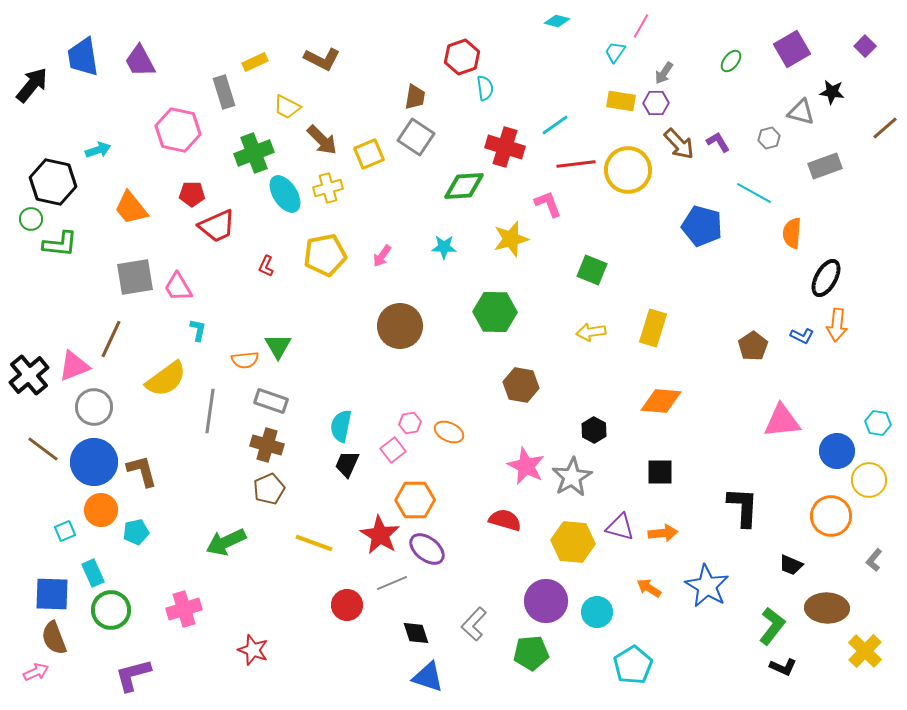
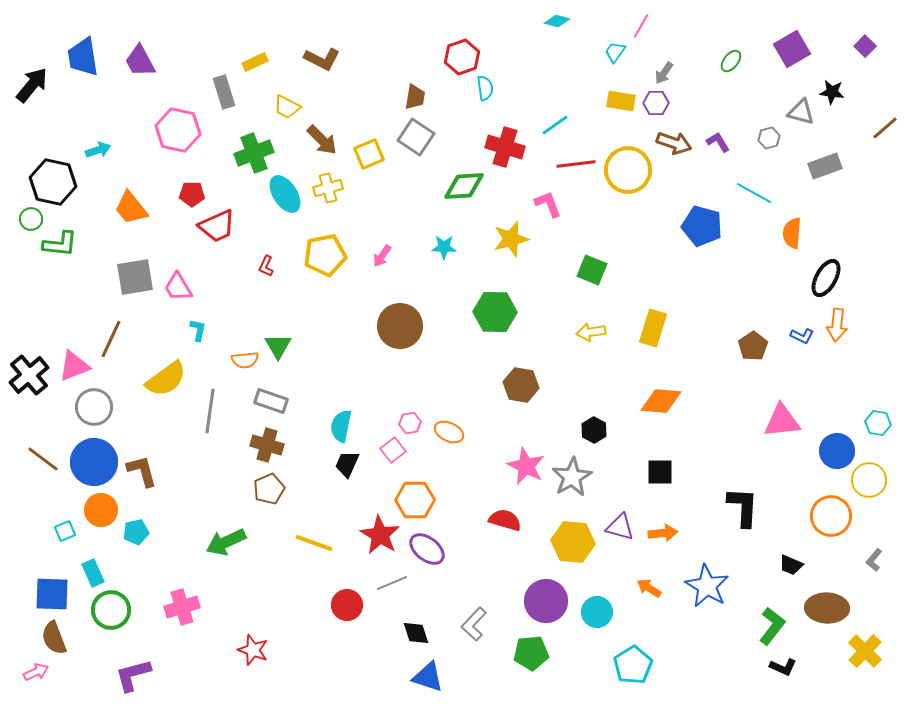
brown arrow at (679, 144): moved 5 px left, 1 px up; rotated 28 degrees counterclockwise
brown line at (43, 449): moved 10 px down
pink cross at (184, 609): moved 2 px left, 2 px up
